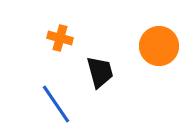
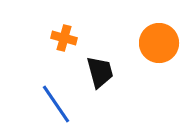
orange cross: moved 4 px right
orange circle: moved 3 px up
